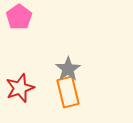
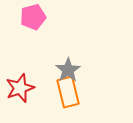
pink pentagon: moved 14 px right; rotated 20 degrees clockwise
gray star: moved 1 px down
